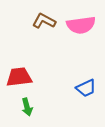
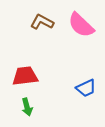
brown L-shape: moved 2 px left, 1 px down
pink semicircle: rotated 52 degrees clockwise
red trapezoid: moved 6 px right, 1 px up
